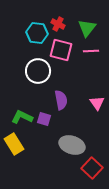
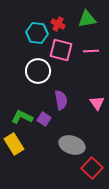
green triangle: moved 9 px up; rotated 42 degrees clockwise
purple square: rotated 16 degrees clockwise
